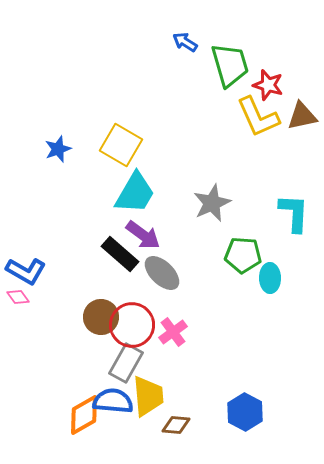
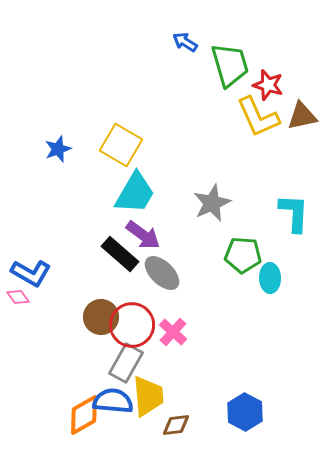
blue L-shape: moved 5 px right, 2 px down
pink cross: rotated 12 degrees counterclockwise
brown diamond: rotated 12 degrees counterclockwise
